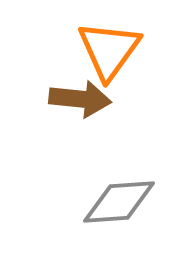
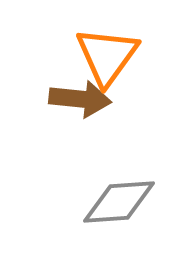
orange triangle: moved 2 px left, 6 px down
